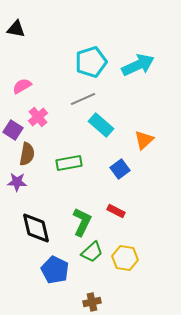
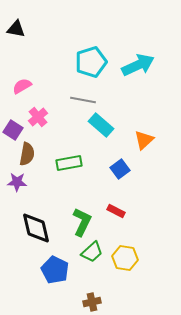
gray line: moved 1 px down; rotated 35 degrees clockwise
